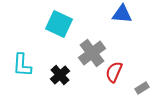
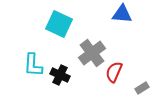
cyan L-shape: moved 11 px right
black cross: rotated 24 degrees counterclockwise
